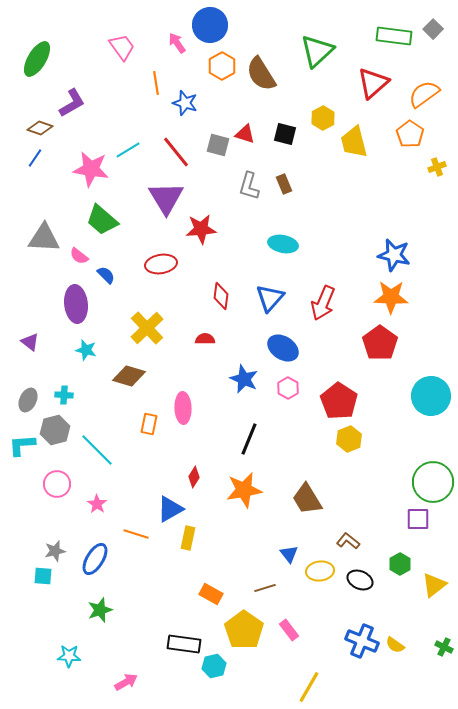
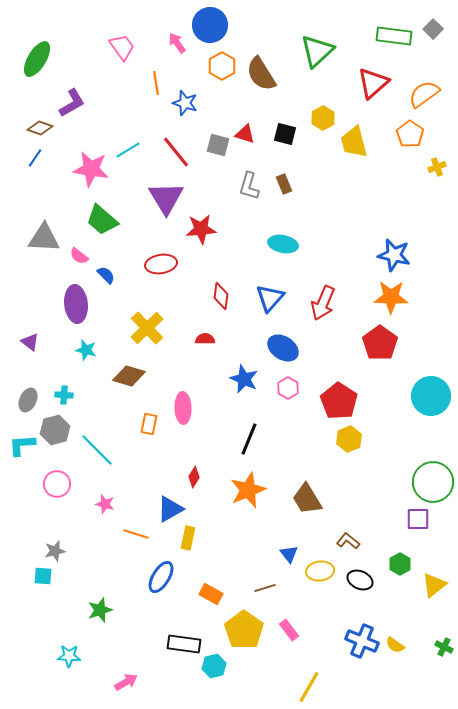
orange star at (244, 490): moved 4 px right; rotated 12 degrees counterclockwise
pink star at (97, 504): moved 8 px right; rotated 18 degrees counterclockwise
blue ellipse at (95, 559): moved 66 px right, 18 px down
